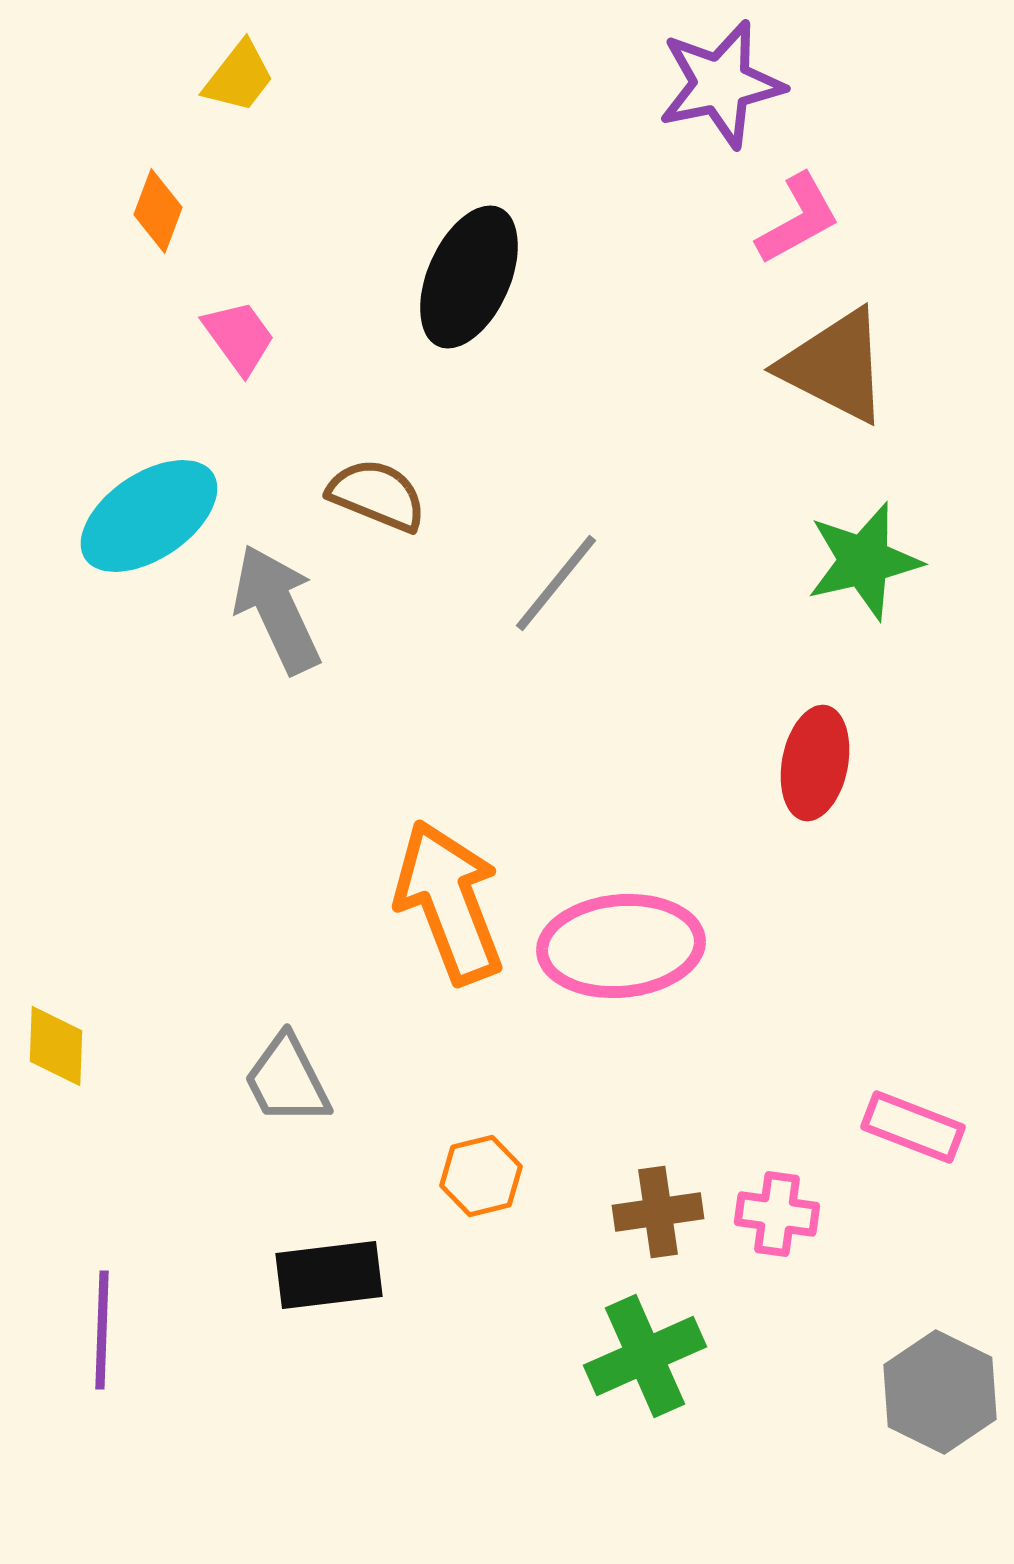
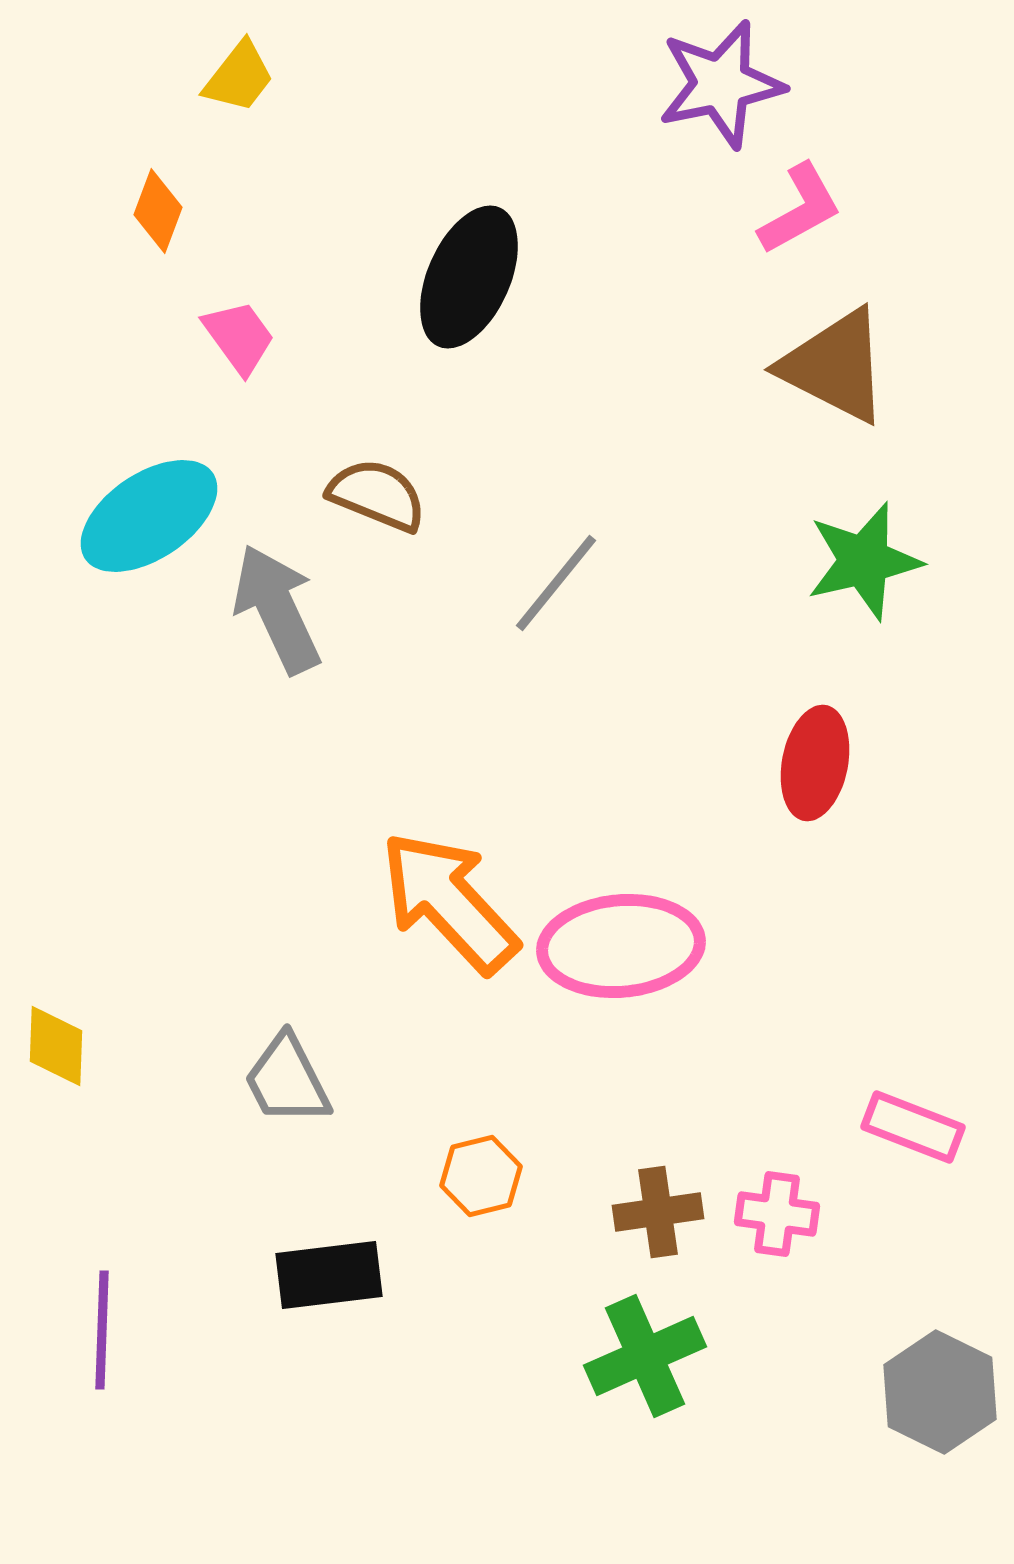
pink L-shape: moved 2 px right, 10 px up
orange arrow: rotated 22 degrees counterclockwise
